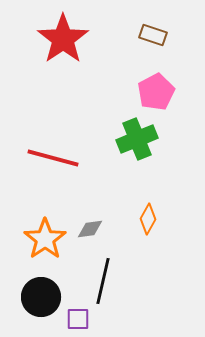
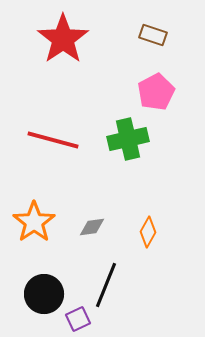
green cross: moved 9 px left; rotated 9 degrees clockwise
red line: moved 18 px up
orange diamond: moved 13 px down
gray diamond: moved 2 px right, 2 px up
orange star: moved 11 px left, 17 px up
black line: moved 3 px right, 4 px down; rotated 9 degrees clockwise
black circle: moved 3 px right, 3 px up
purple square: rotated 25 degrees counterclockwise
